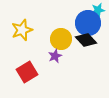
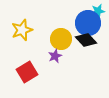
cyan star: moved 1 px down
